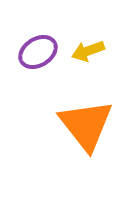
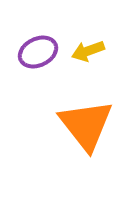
purple ellipse: rotated 6 degrees clockwise
